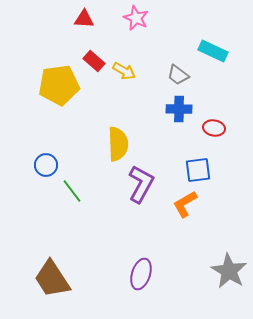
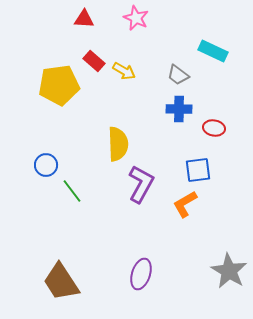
brown trapezoid: moved 9 px right, 3 px down
